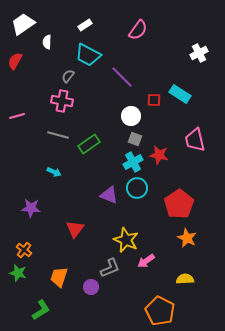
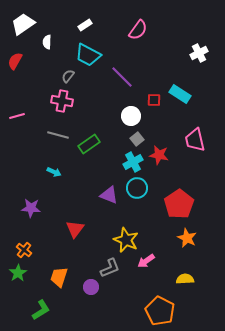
gray square: moved 2 px right; rotated 32 degrees clockwise
green star: rotated 24 degrees clockwise
